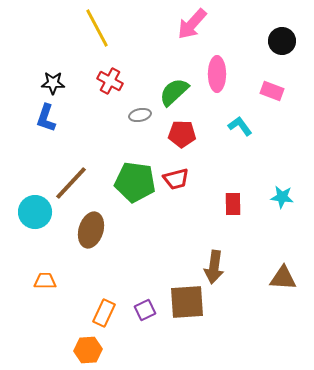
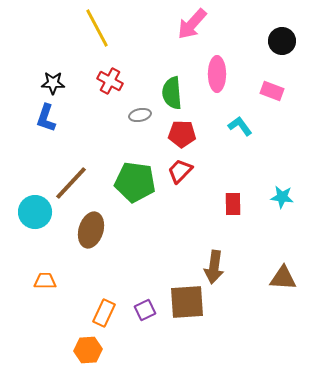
green semicircle: moved 2 px left, 1 px down; rotated 52 degrees counterclockwise
red trapezoid: moved 4 px right, 8 px up; rotated 148 degrees clockwise
